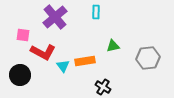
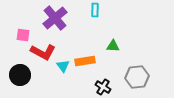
cyan rectangle: moved 1 px left, 2 px up
purple cross: moved 1 px down
green triangle: rotated 16 degrees clockwise
gray hexagon: moved 11 px left, 19 px down
